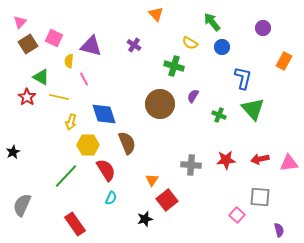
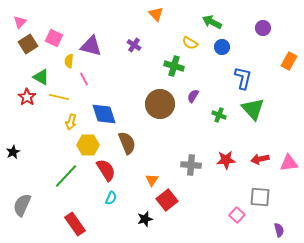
green arrow at (212, 22): rotated 24 degrees counterclockwise
orange rectangle at (284, 61): moved 5 px right
